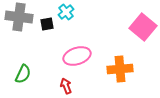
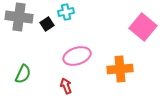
cyan cross: rotated 28 degrees clockwise
black square: rotated 24 degrees counterclockwise
